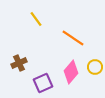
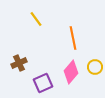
orange line: rotated 45 degrees clockwise
